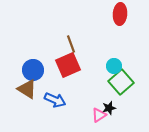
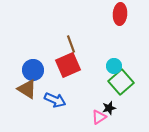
pink triangle: moved 2 px down
